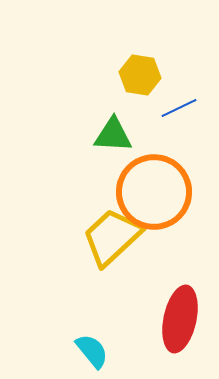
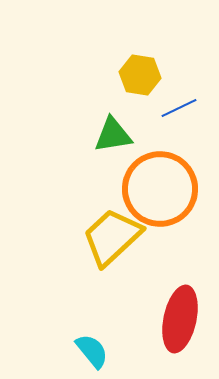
green triangle: rotated 12 degrees counterclockwise
orange circle: moved 6 px right, 3 px up
